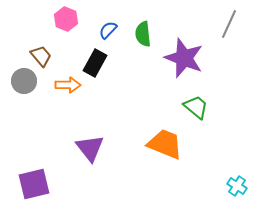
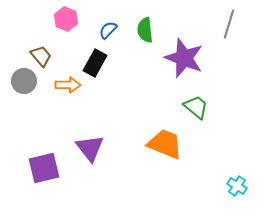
gray line: rotated 8 degrees counterclockwise
green semicircle: moved 2 px right, 4 px up
purple square: moved 10 px right, 16 px up
